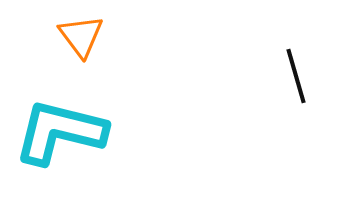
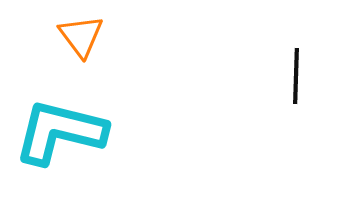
black line: rotated 18 degrees clockwise
